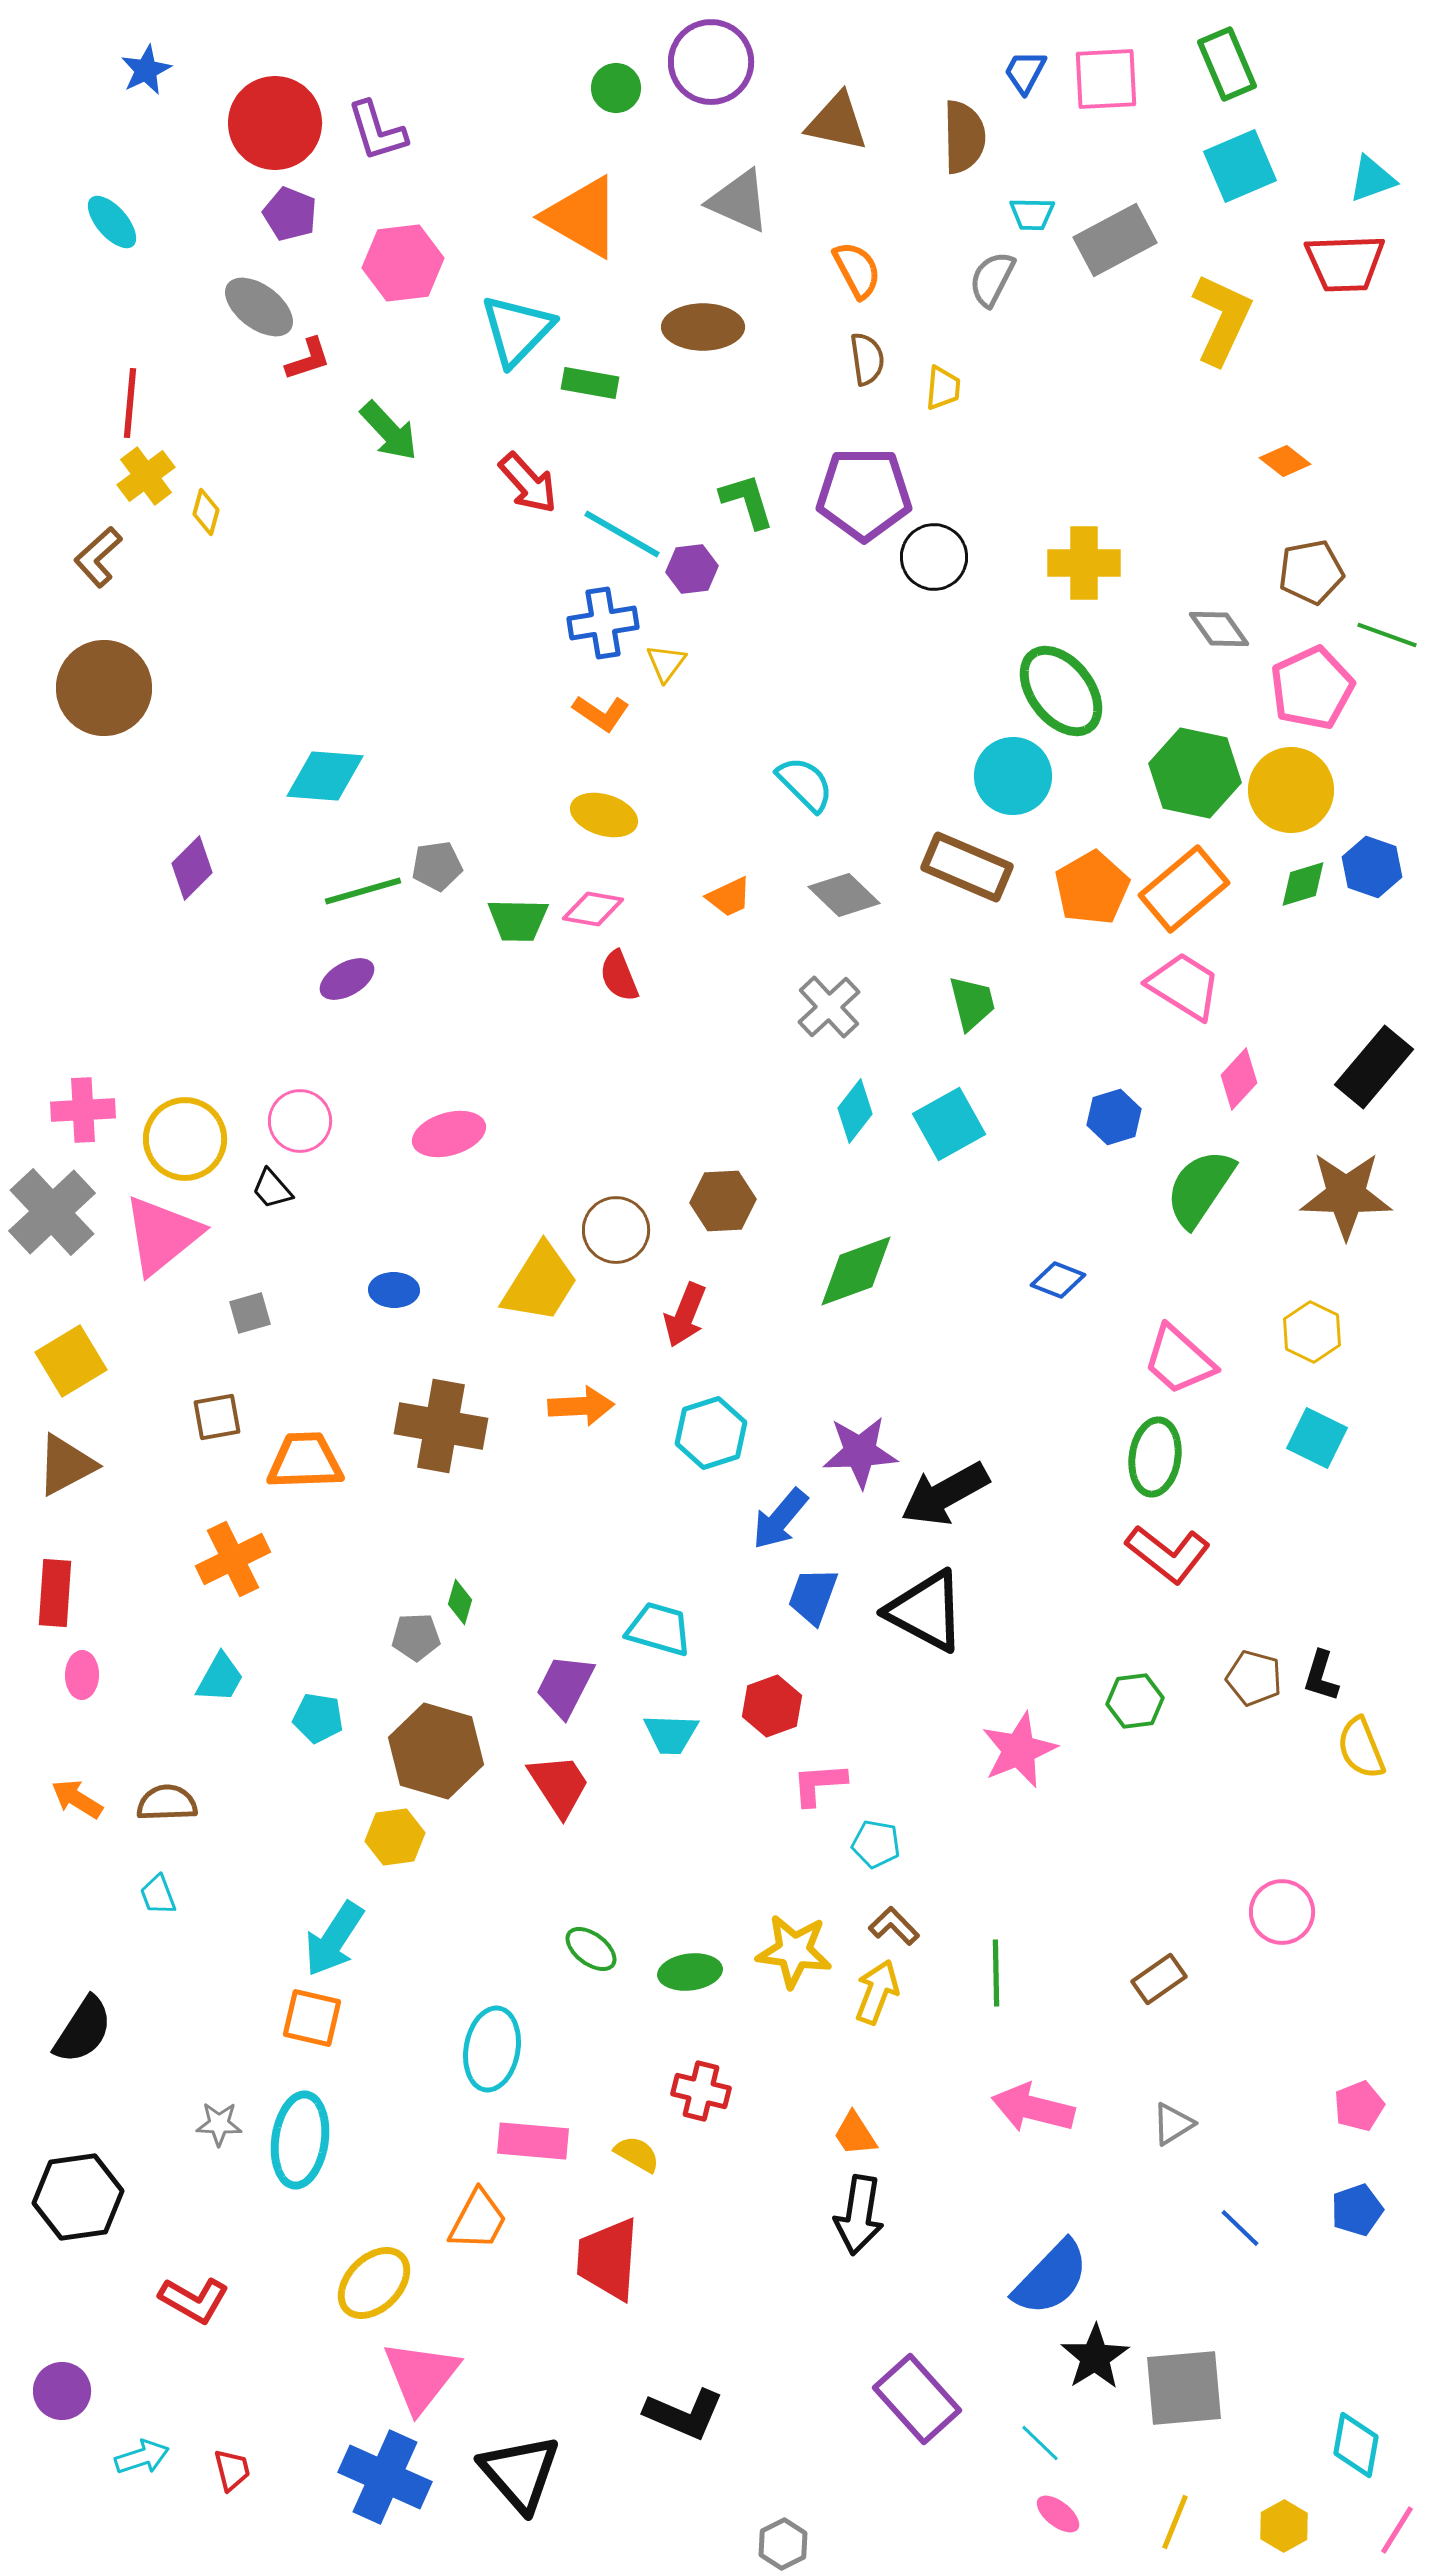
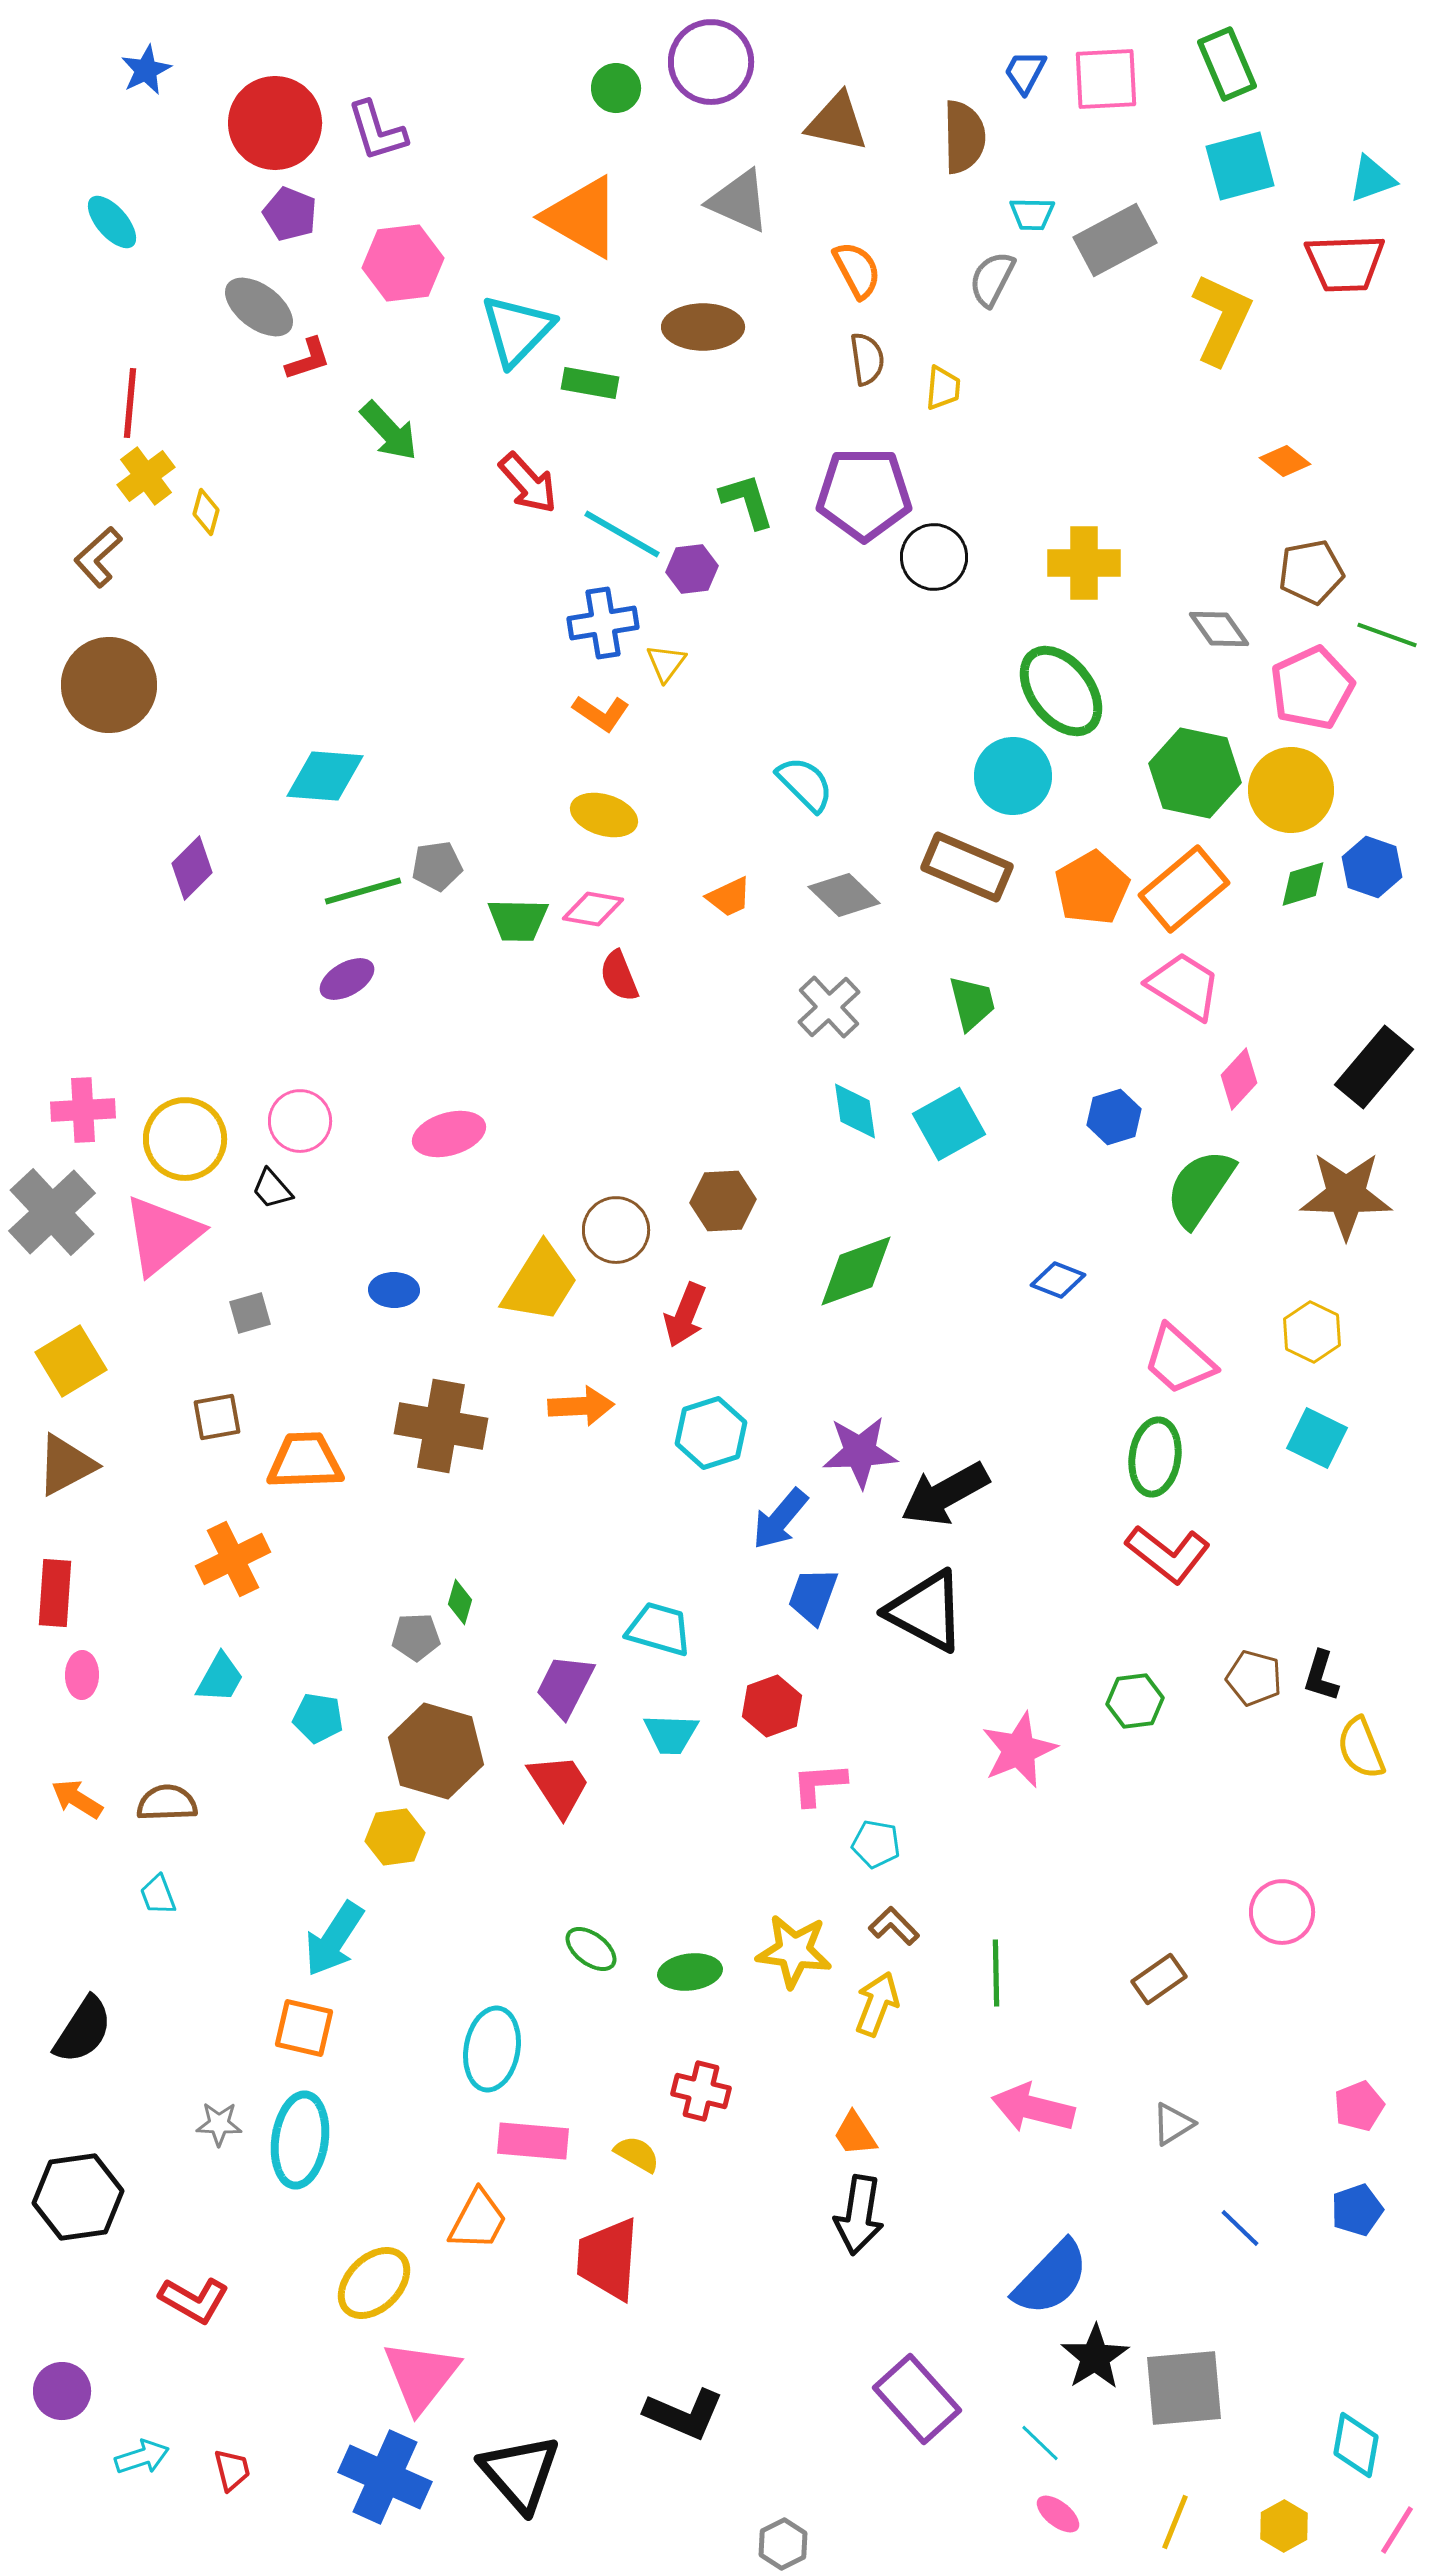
cyan square at (1240, 166): rotated 8 degrees clockwise
brown circle at (104, 688): moved 5 px right, 3 px up
cyan diamond at (855, 1111): rotated 46 degrees counterclockwise
yellow arrow at (877, 1992): moved 12 px down
orange square at (312, 2018): moved 8 px left, 10 px down
